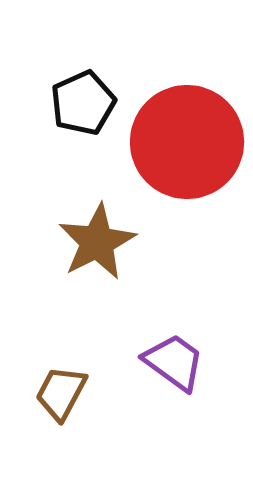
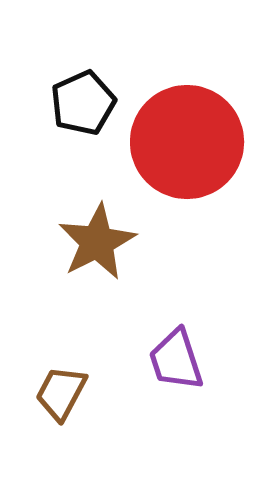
purple trapezoid: moved 2 px right, 2 px up; rotated 144 degrees counterclockwise
